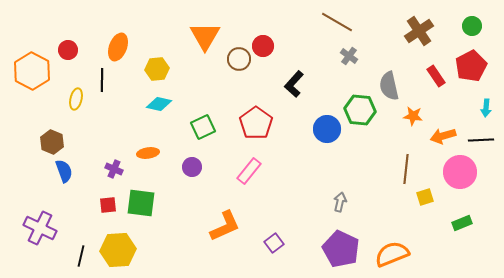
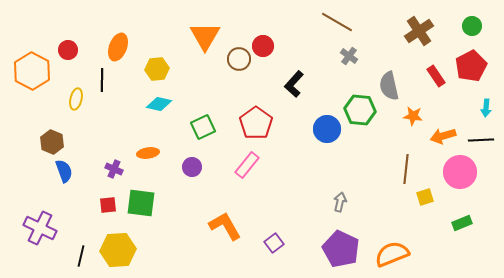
pink rectangle at (249, 171): moved 2 px left, 6 px up
orange L-shape at (225, 226): rotated 96 degrees counterclockwise
